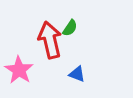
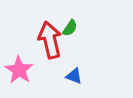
blue triangle: moved 3 px left, 2 px down
